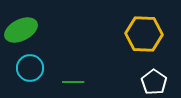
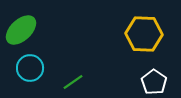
green ellipse: rotated 16 degrees counterclockwise
green line: rotated 35 degrees counterclockwise
